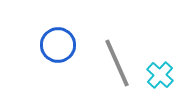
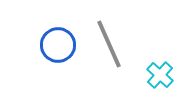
gray line: moved 8 px left, 19 px up
